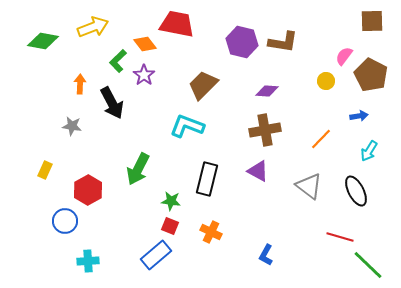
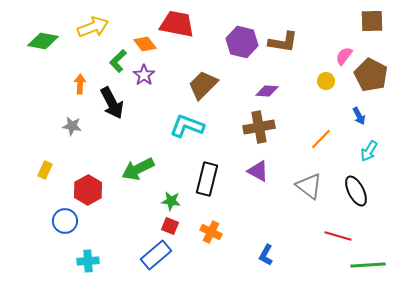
blue arrow: rotated 72 degrees clockwise
brown cross: moved 6 px left, 3 px up
green arrow: rotated 36 degrees clockwise
red line: moved 2 px left, 1 px up
green line: rotated 48 degrees counterclockwise
